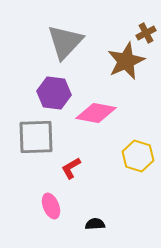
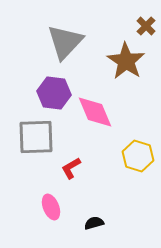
brown cross: moved 7 px up; rotated 18 degrees counterclockwise
brown star: rotated 15 degrees counterclockwise
pink diamond: moved 1 px left, 1 px up; rotated 57 degrees clockwise
pink ellipse: moved 1 px down
black semicircle: moved 1 px left, 1 px up; rotated 12 degrees counterclockwise
